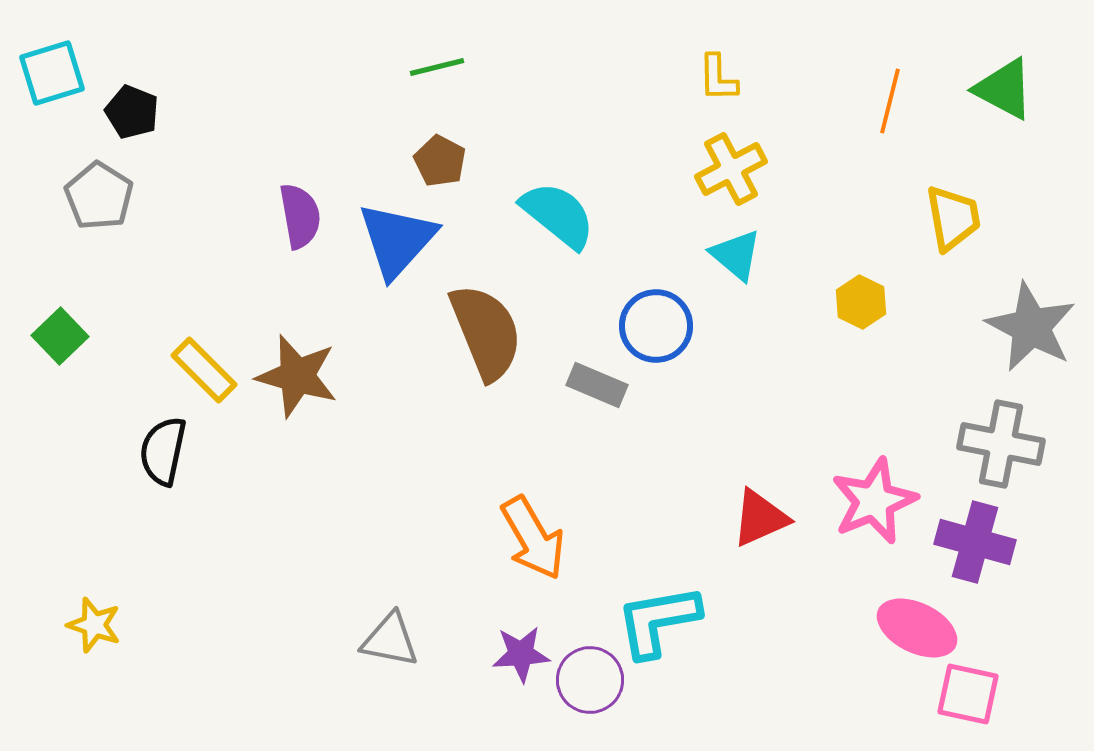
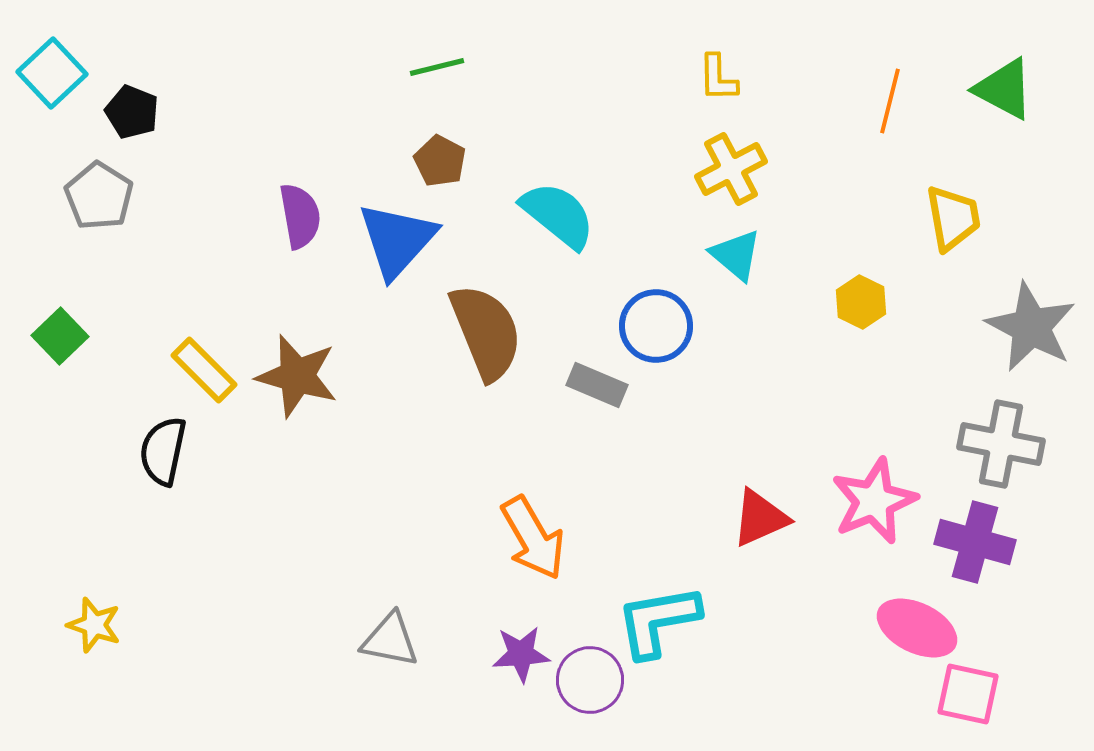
cyan square: rotated 26 degrees counterclockwise
